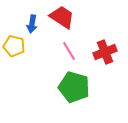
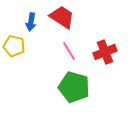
blue arrow: moved 1 px left, 2 px up
